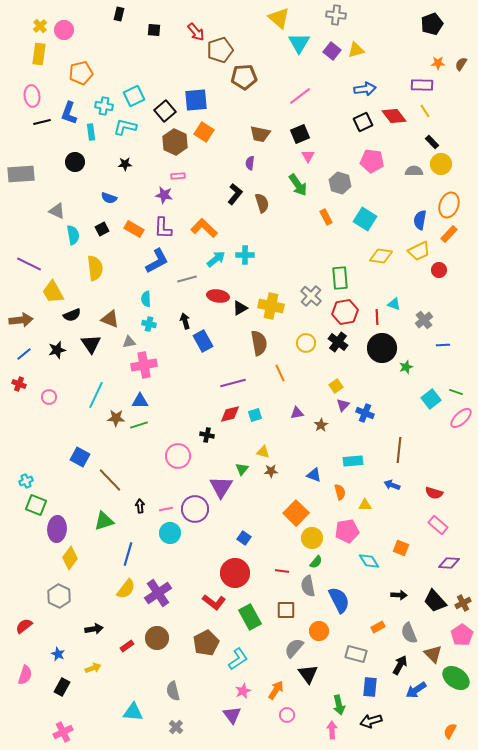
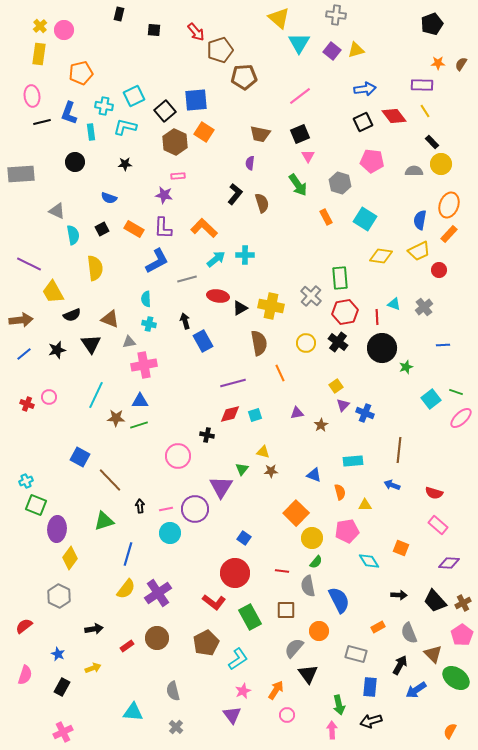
gray cross at (424, 320): moved 13 px up
red cross at (19, 384): moved 8 px right, 20 px down
